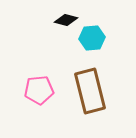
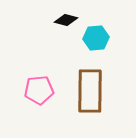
cyan hexagon: moved 4 px right
brown rectangle: rotated 15 degrees clockwise
